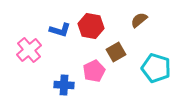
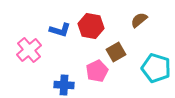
pink pentagon: moved 3 px right
